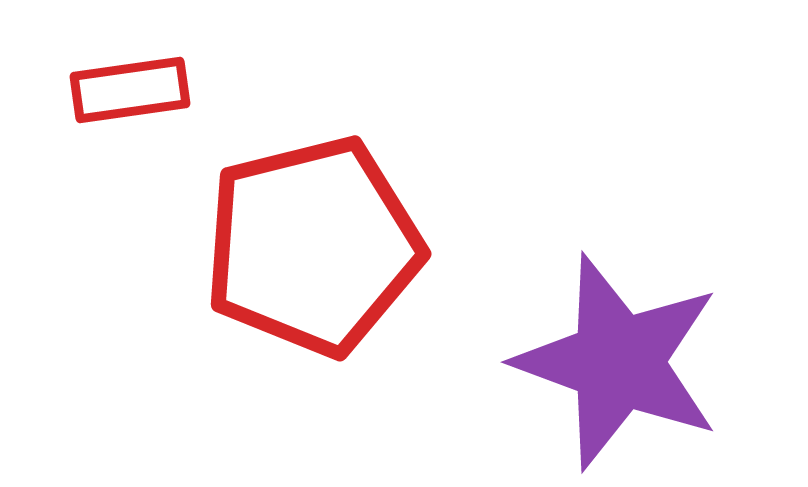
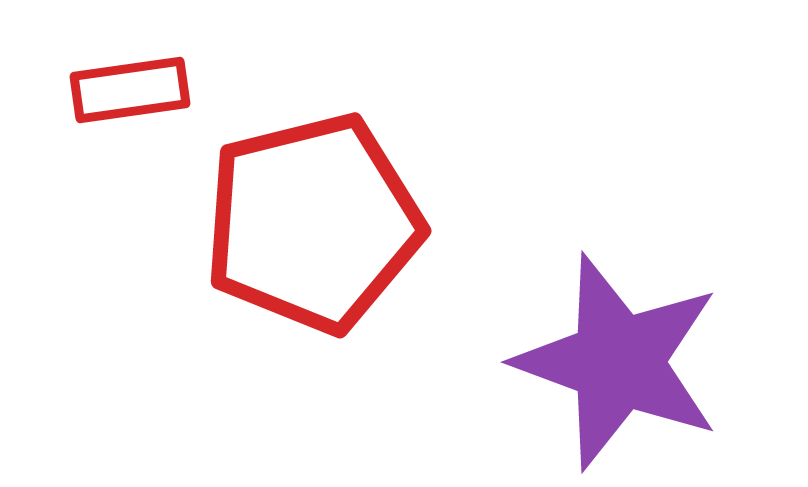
red pentagon: moved 23 px up
